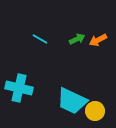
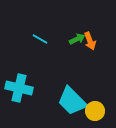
orange arrow: moved 8 px left, 1 px down; rotated 84 degrees counterclockwise
cyan trapezoid: rotated 20 degrees clockwise
